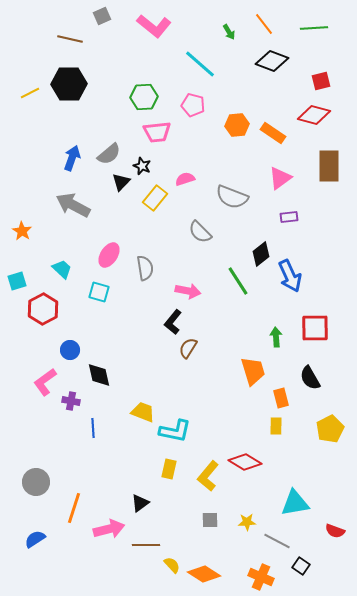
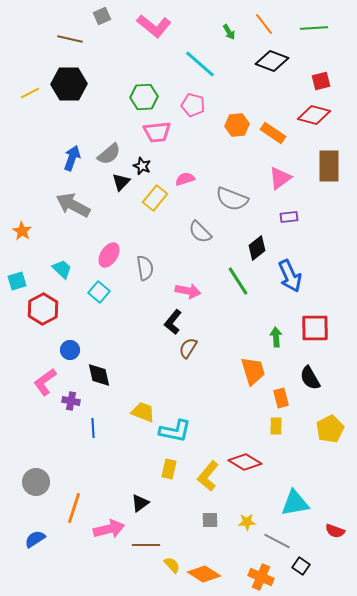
gray semicircle at (232, 197): moved 2 px down
black diamond at (261, 254): moved 4 px left, 6 px up
cyan square at (99, 292): rotated 25 degrees clockwise
